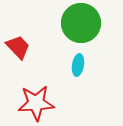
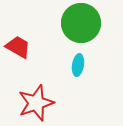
red trapezoid: rotated 16 degrees counterclockwise
red star: rotated 15 degrees counterclockwise
